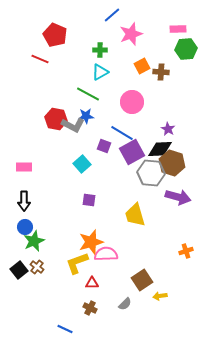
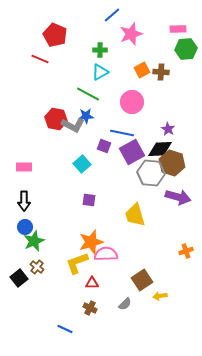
orange square at (142, 66): moved 4 px down
blue line at (122, 133): rotated 20 degrees counterclockwise
black square at (19, 270): moved 8 px down
